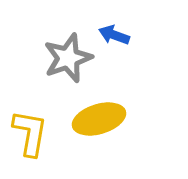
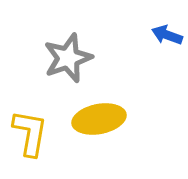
blue arrow: moved 53 px right
yellow ellipse: rotated 6 degrees clockwise
